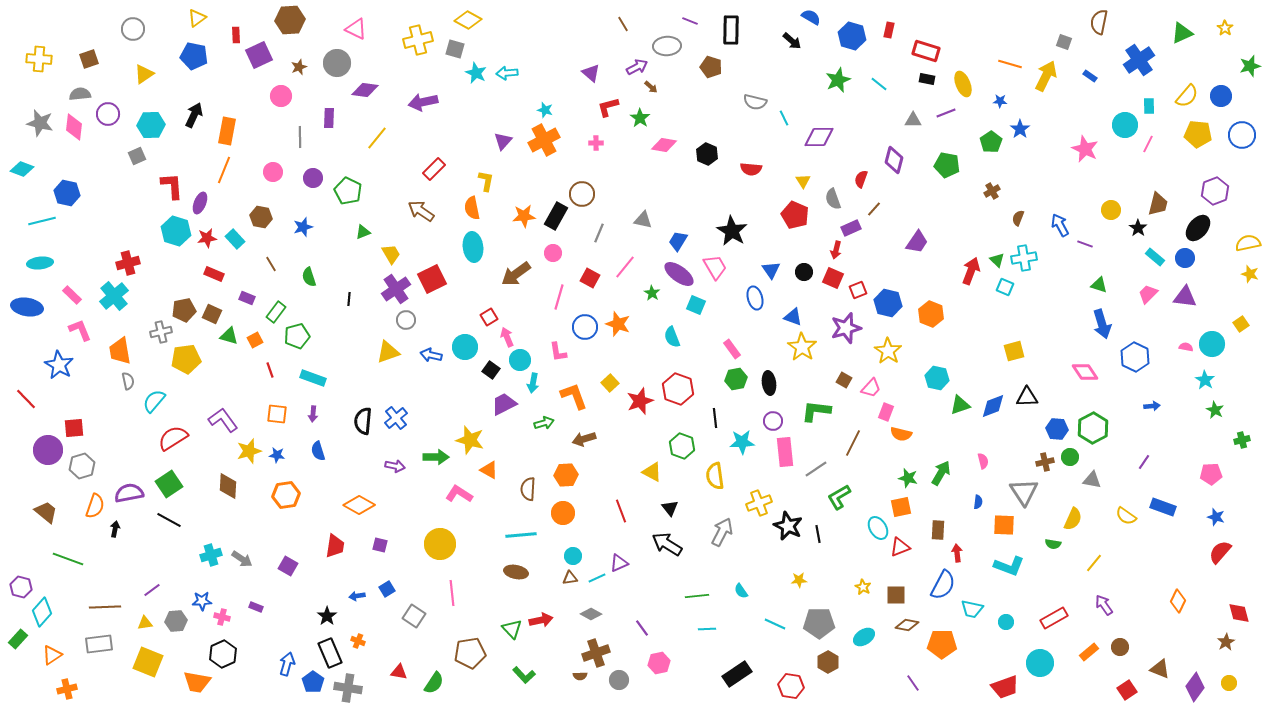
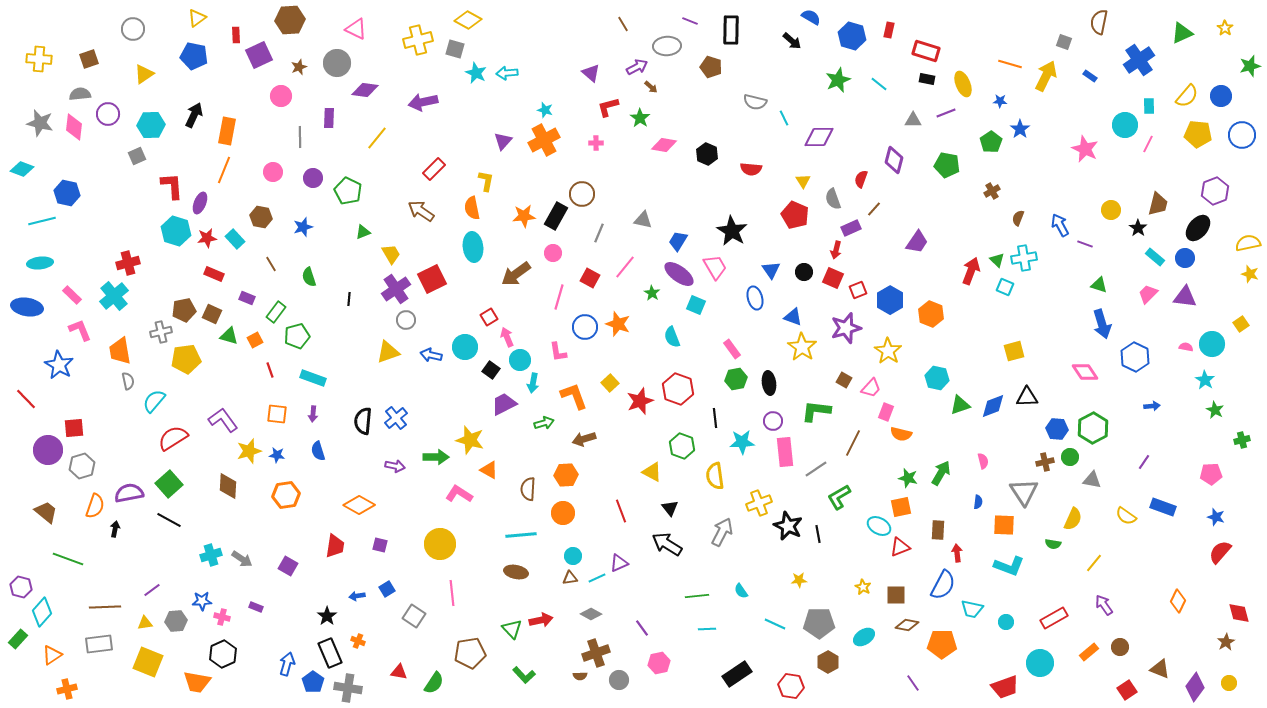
blue hexagon at (888, 303): moved 2 px right, 3 px up; rotated 16 degrees clockwise
green square at (169, 484): rotated 8 degrees counterclockwise
cyan ellipse at (878, 528): moved 1 px right, 2 px up; rotated 30 degrees counterclockwise
